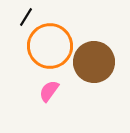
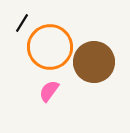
black line: moved 4 px left, 6 px down
orange circle: moved 1 px down
